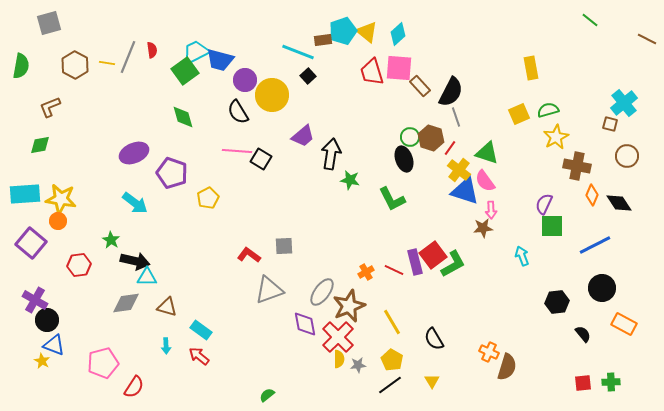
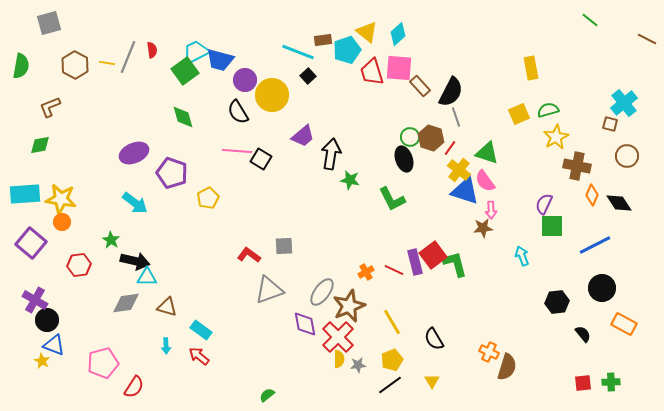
cyan pentagon at (343, 31): moved 4 px right, 19 px down
orange circle at (58, 221): moved 4 px right, 1 px down
green L-shape at (453, 264): moved 2 px right; rotated 76 degrees counterclockwise
yellow pentagon at (392, 360): rotated 20 degrees clockwise
